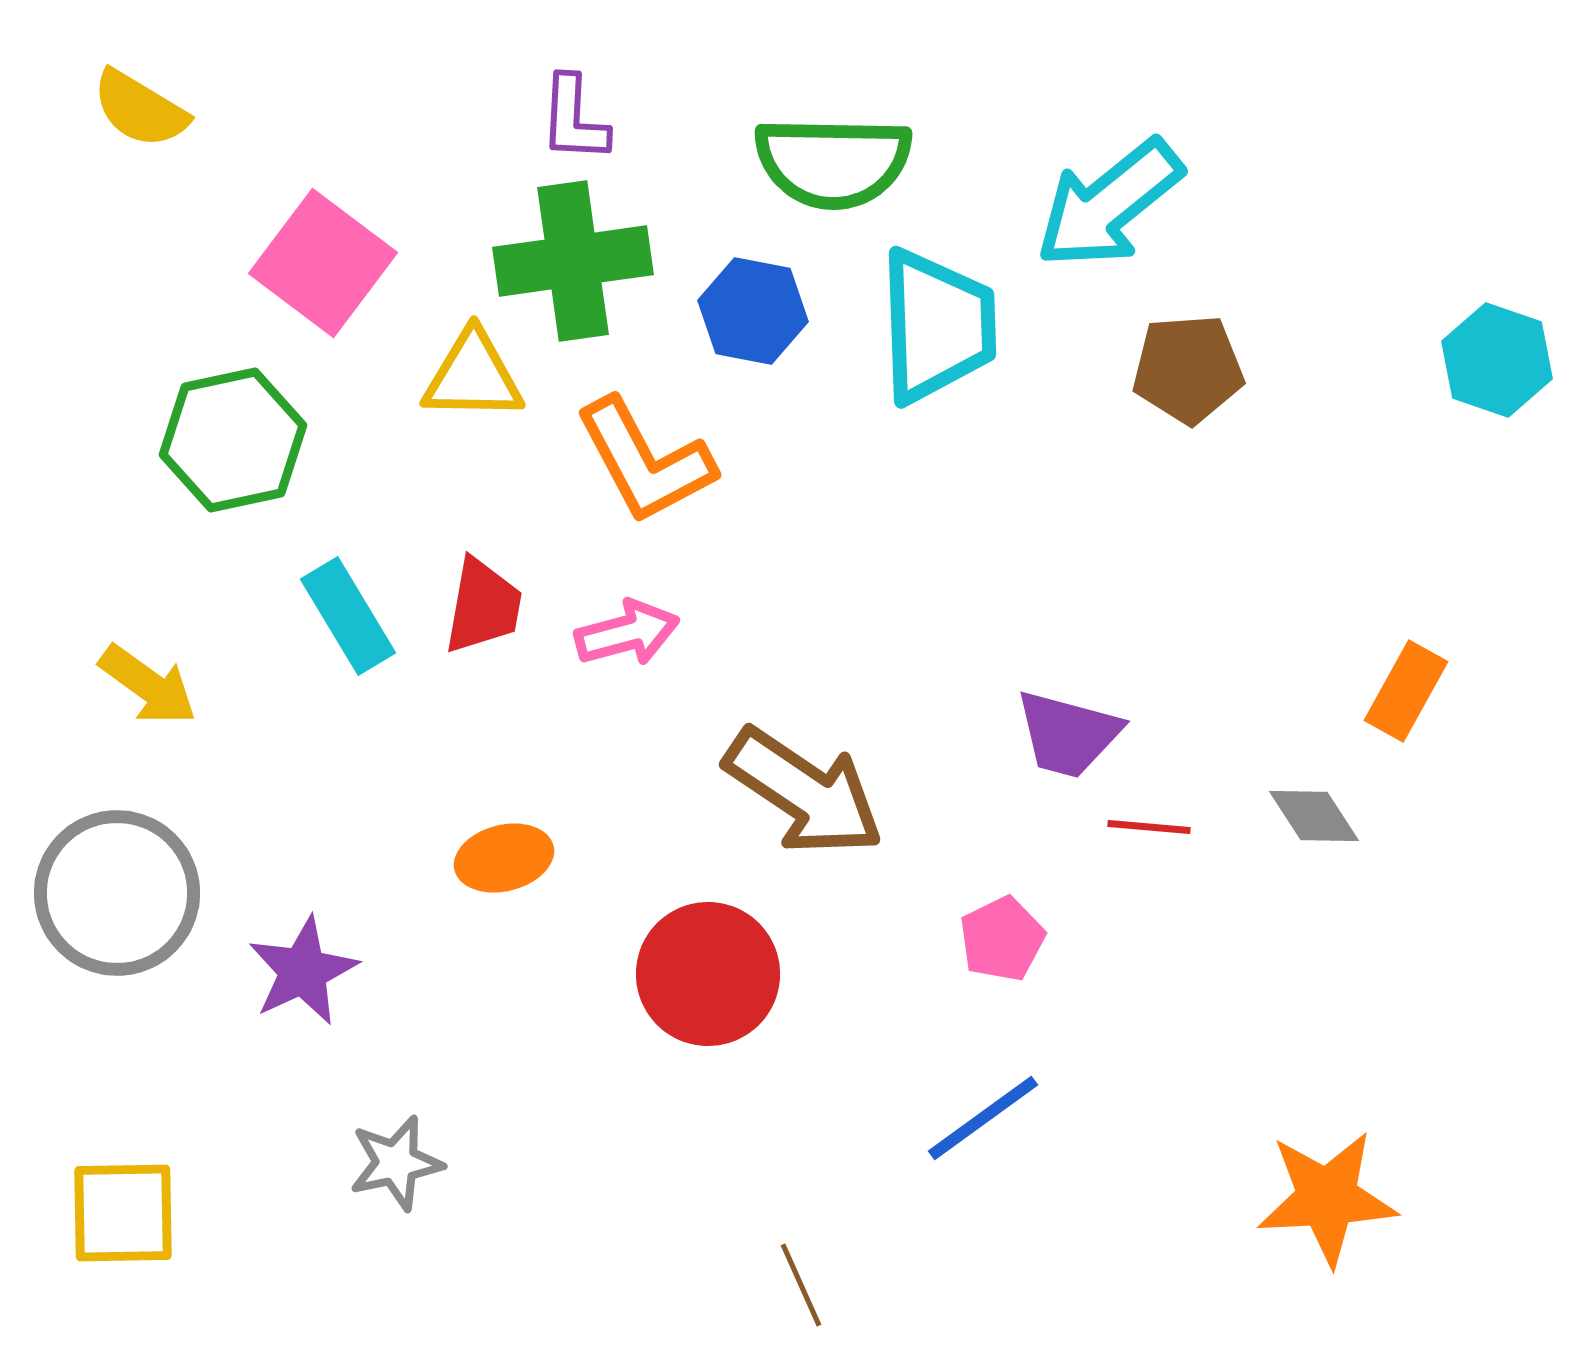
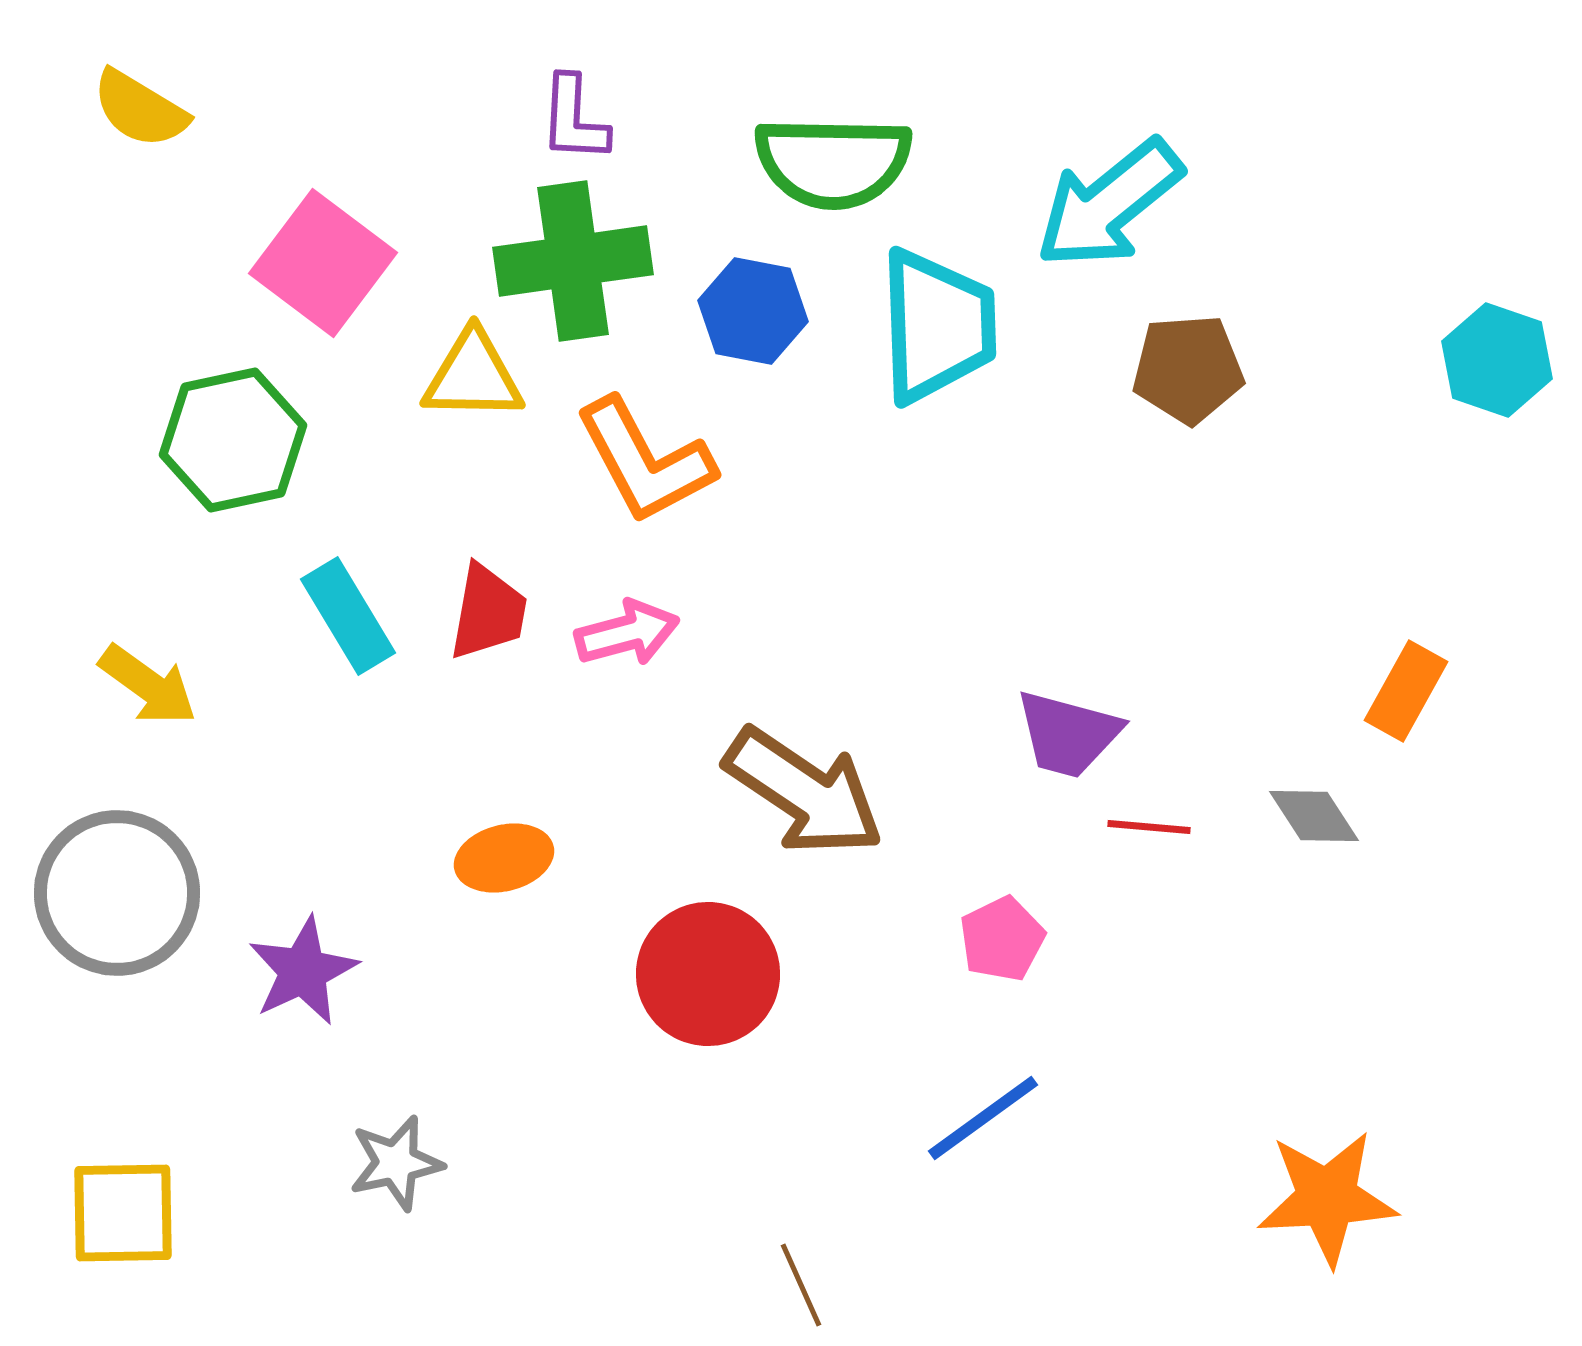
red trapezoid: moved 5 px right, 6 px down
